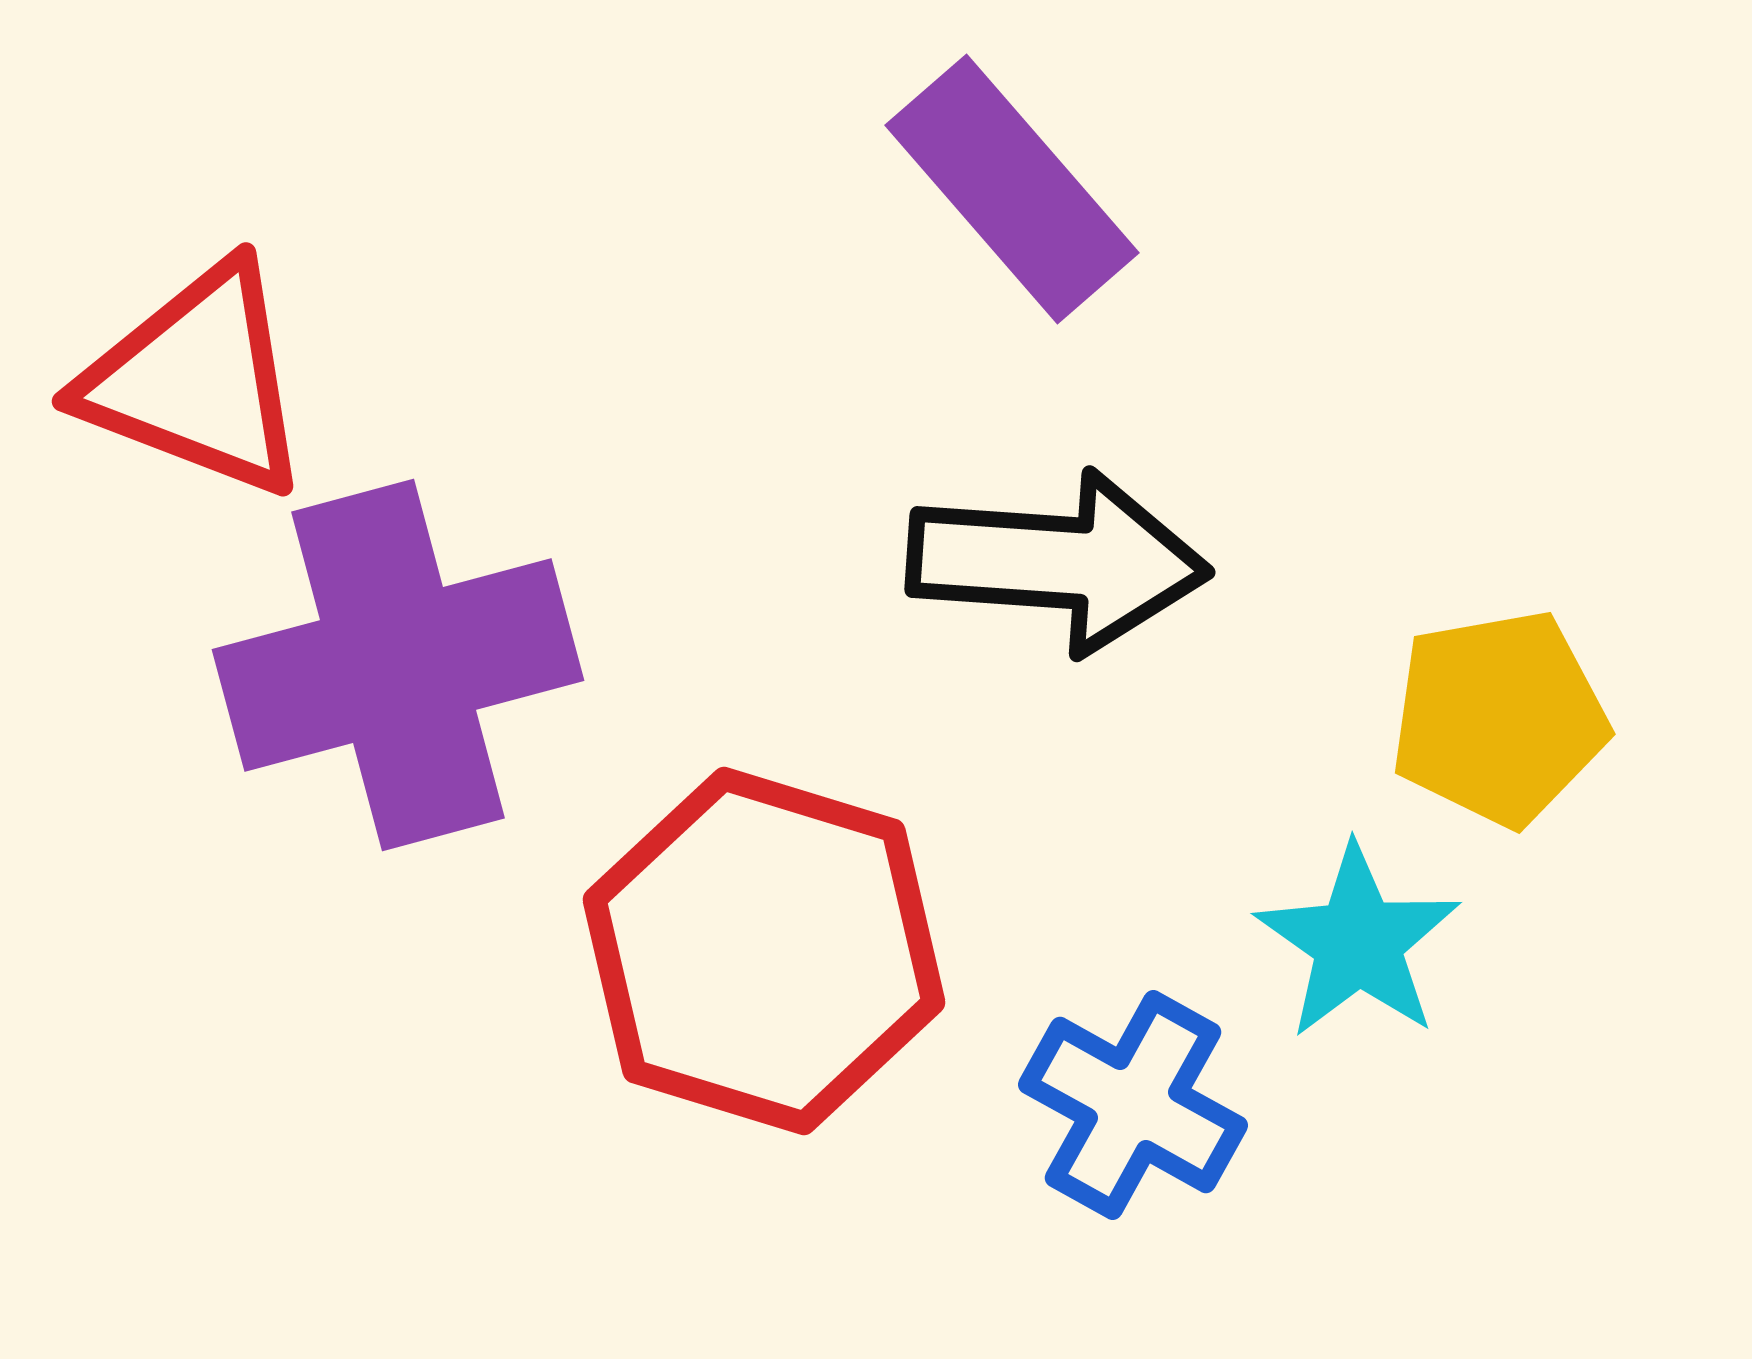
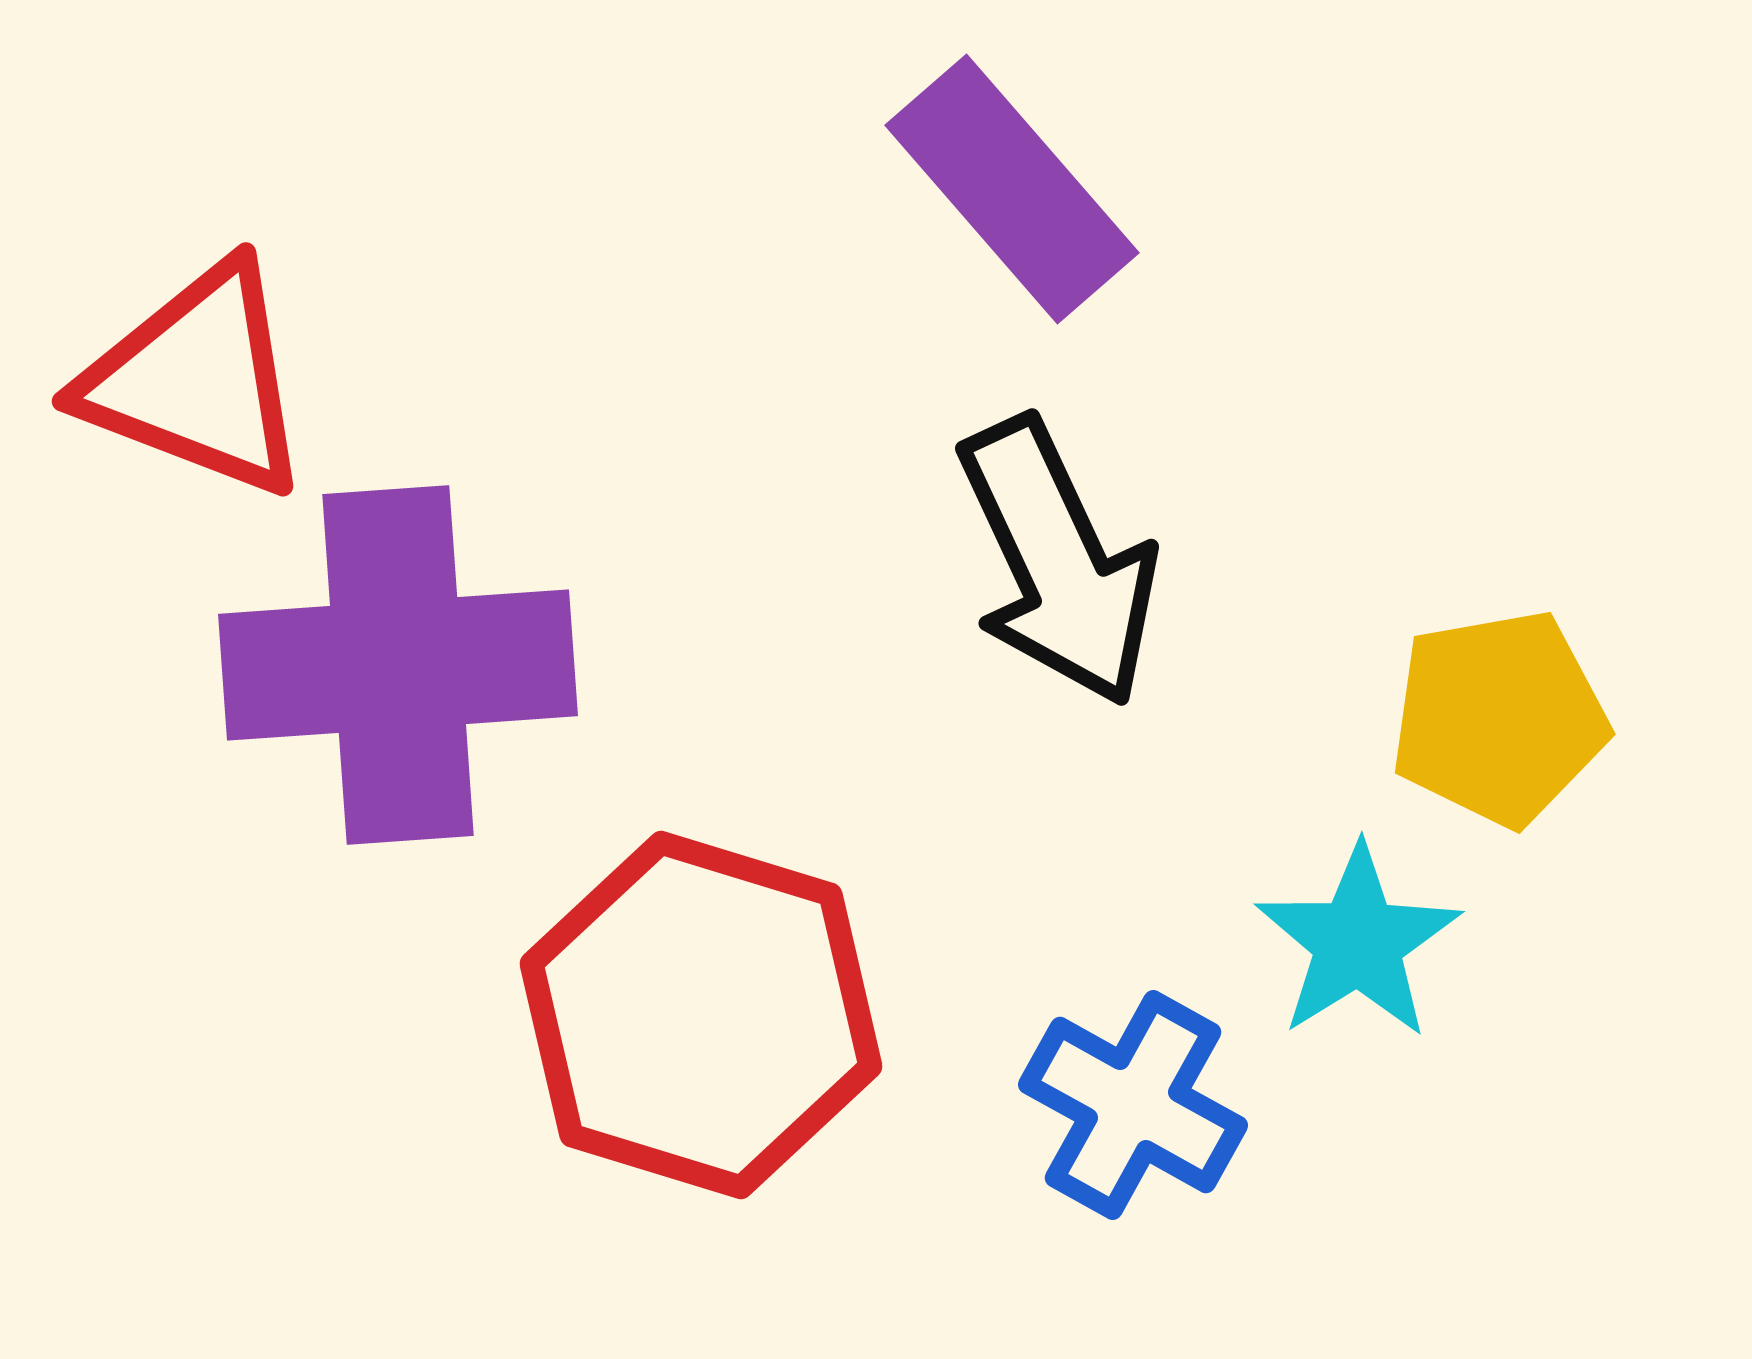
black arrow: rotated 61 degrees clockwise
purple cross: rotated 11 degrees clockwise
cyan star: rotated 5 degrees clockwise
red hexagon: moved 63 px left, 64 px down
